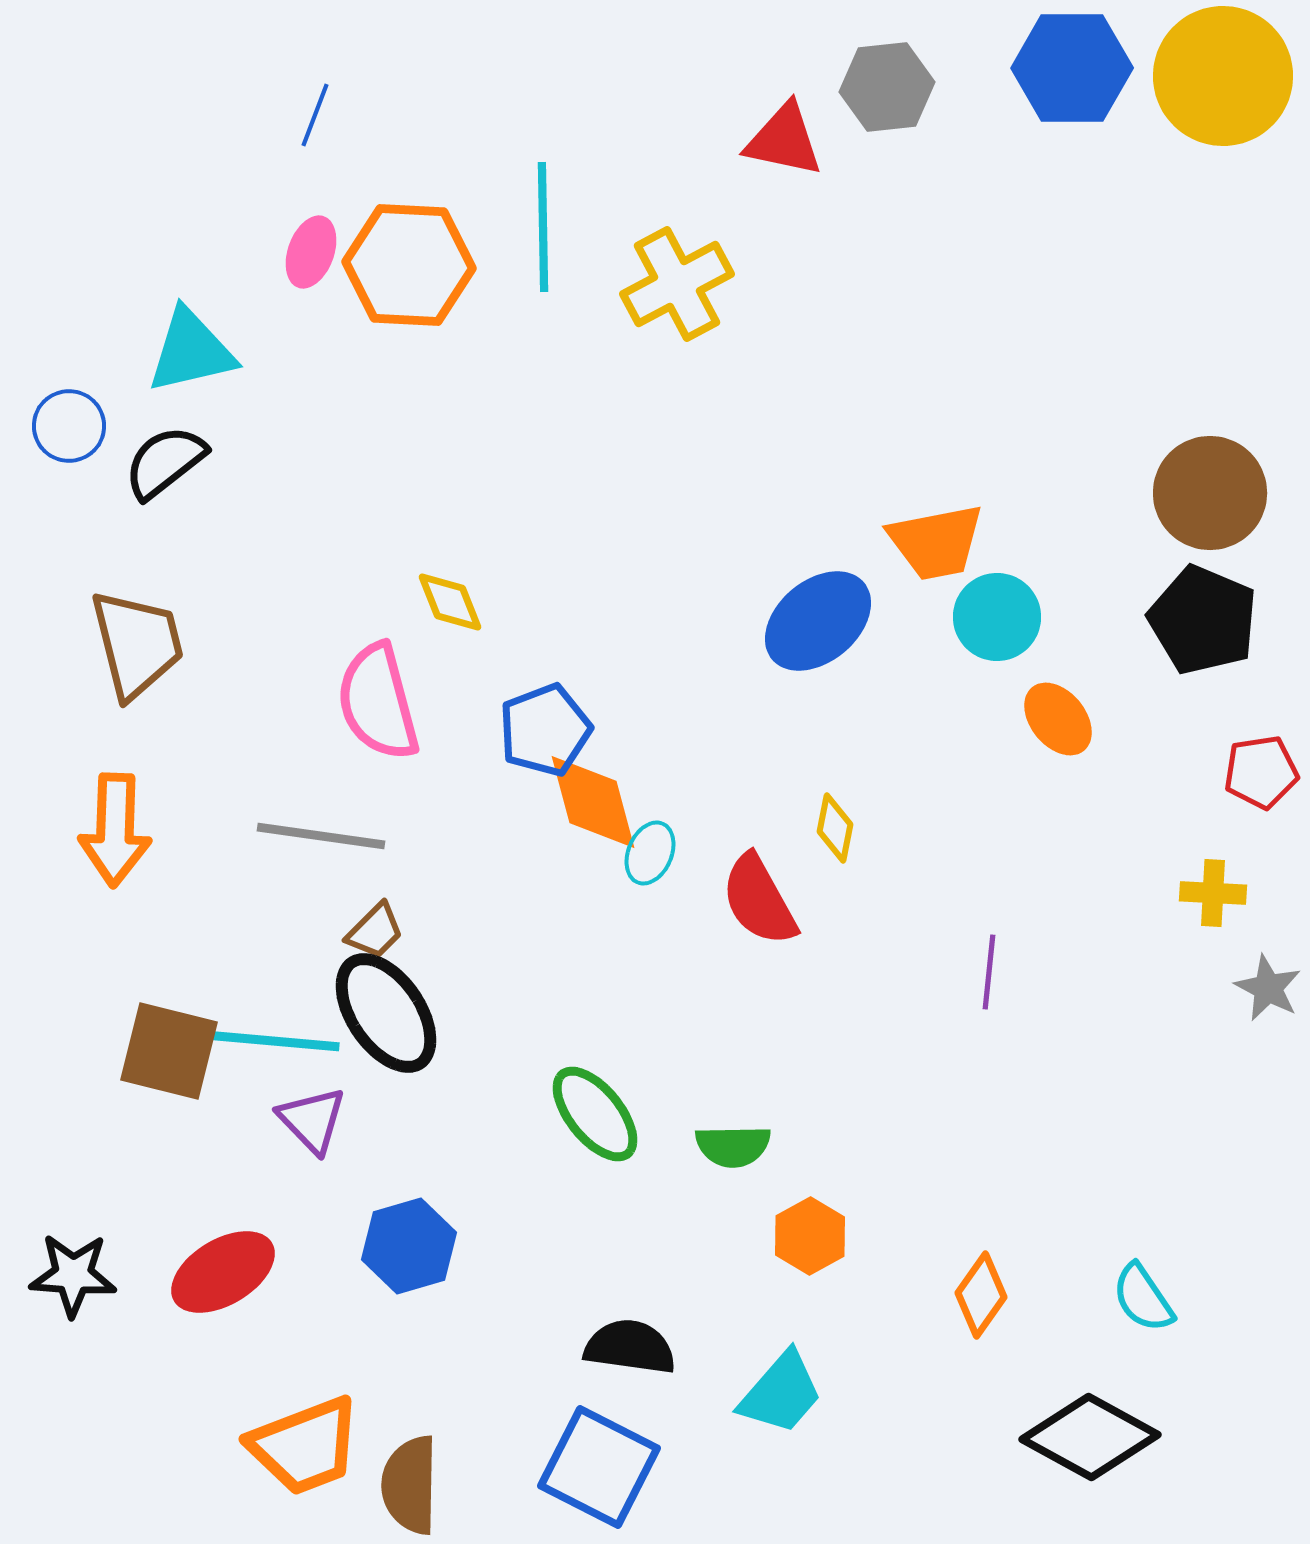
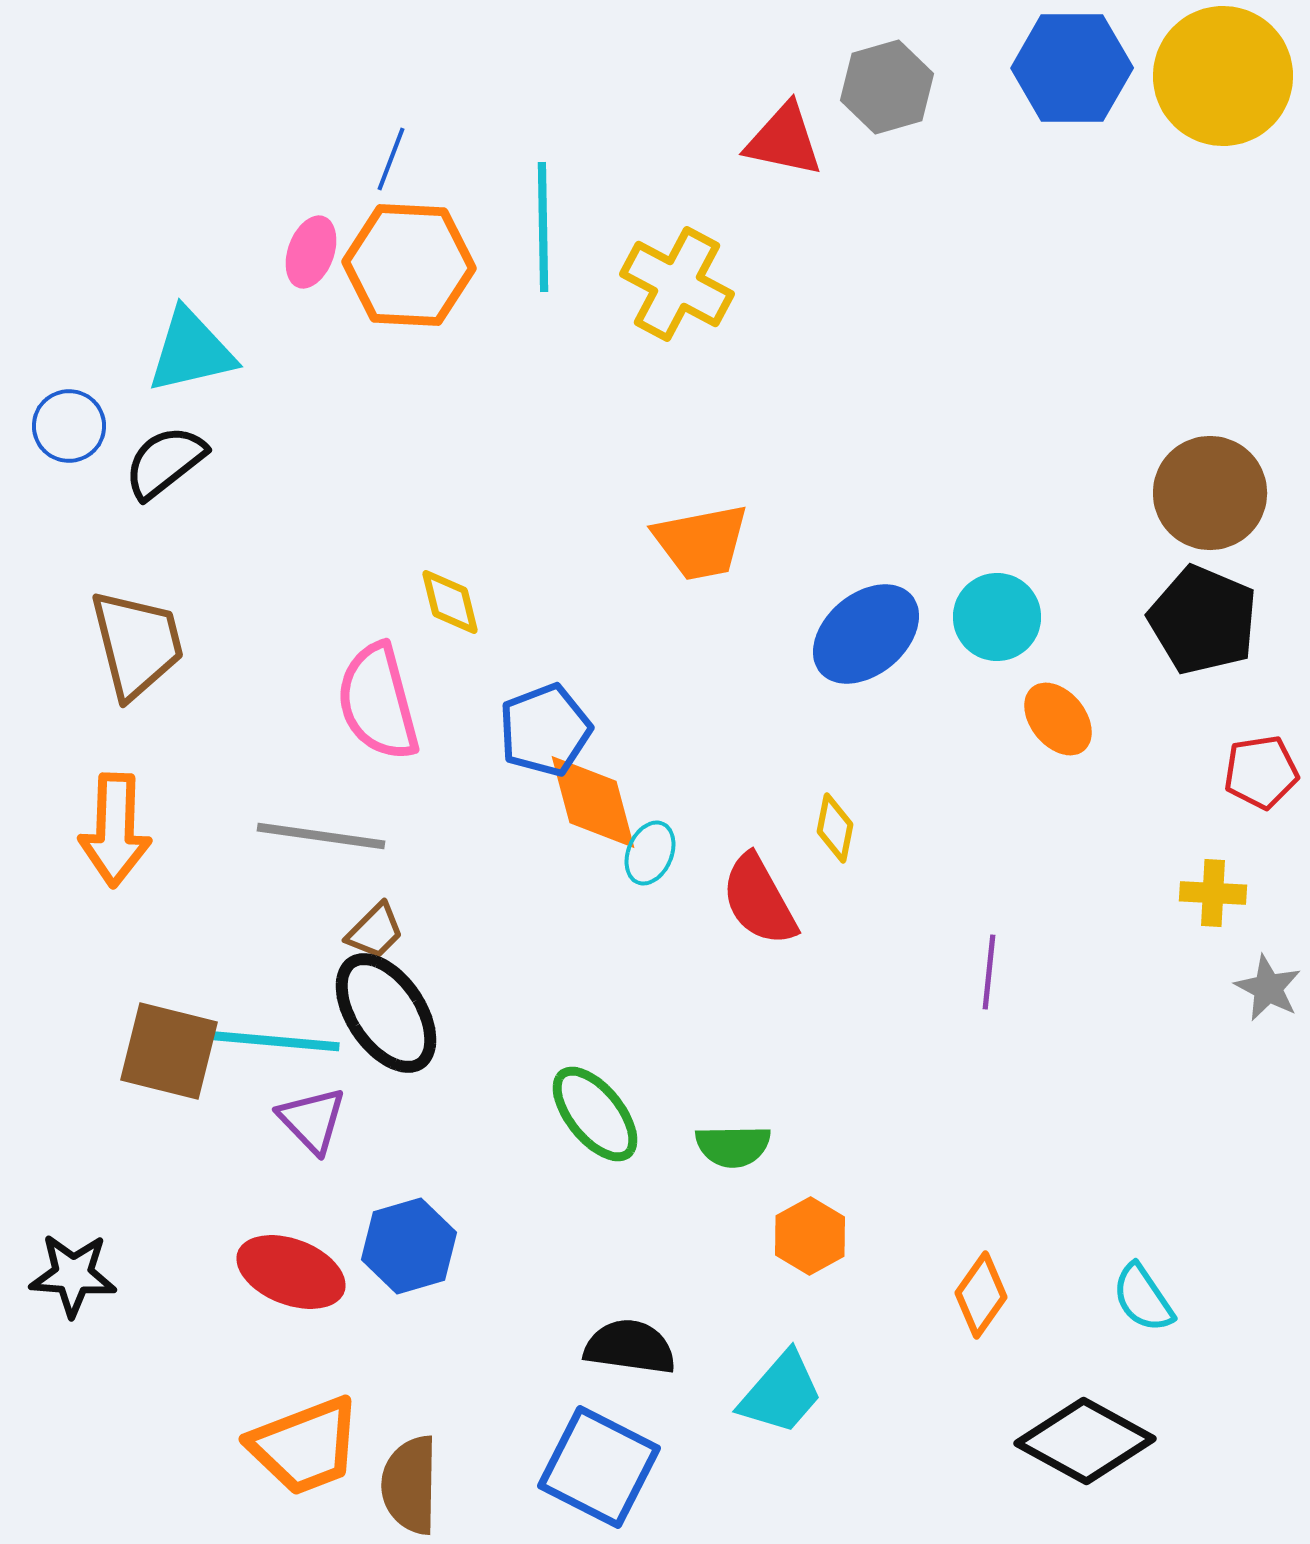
gray hexagon at (887, 87): rotated 10 degrees counterclockwise
blue line at (315, 115): moved 76 px right, 44 px down
yellow cross at (677, 284): rotated 34 degrees counterclockwise
orange trapezoid at (936, 542): moved 235 px left
yellow diamond at (450, 602): rotated 8 degrees clockwise
blue ellipse at (818, 621): moved 48 px right, 13 px down
red ellipse at (223, 1272): moved 68 px right; rotated 52 degrees clockwise
black diamond at (1090, 1437): moved 5 px left, 4 px down
